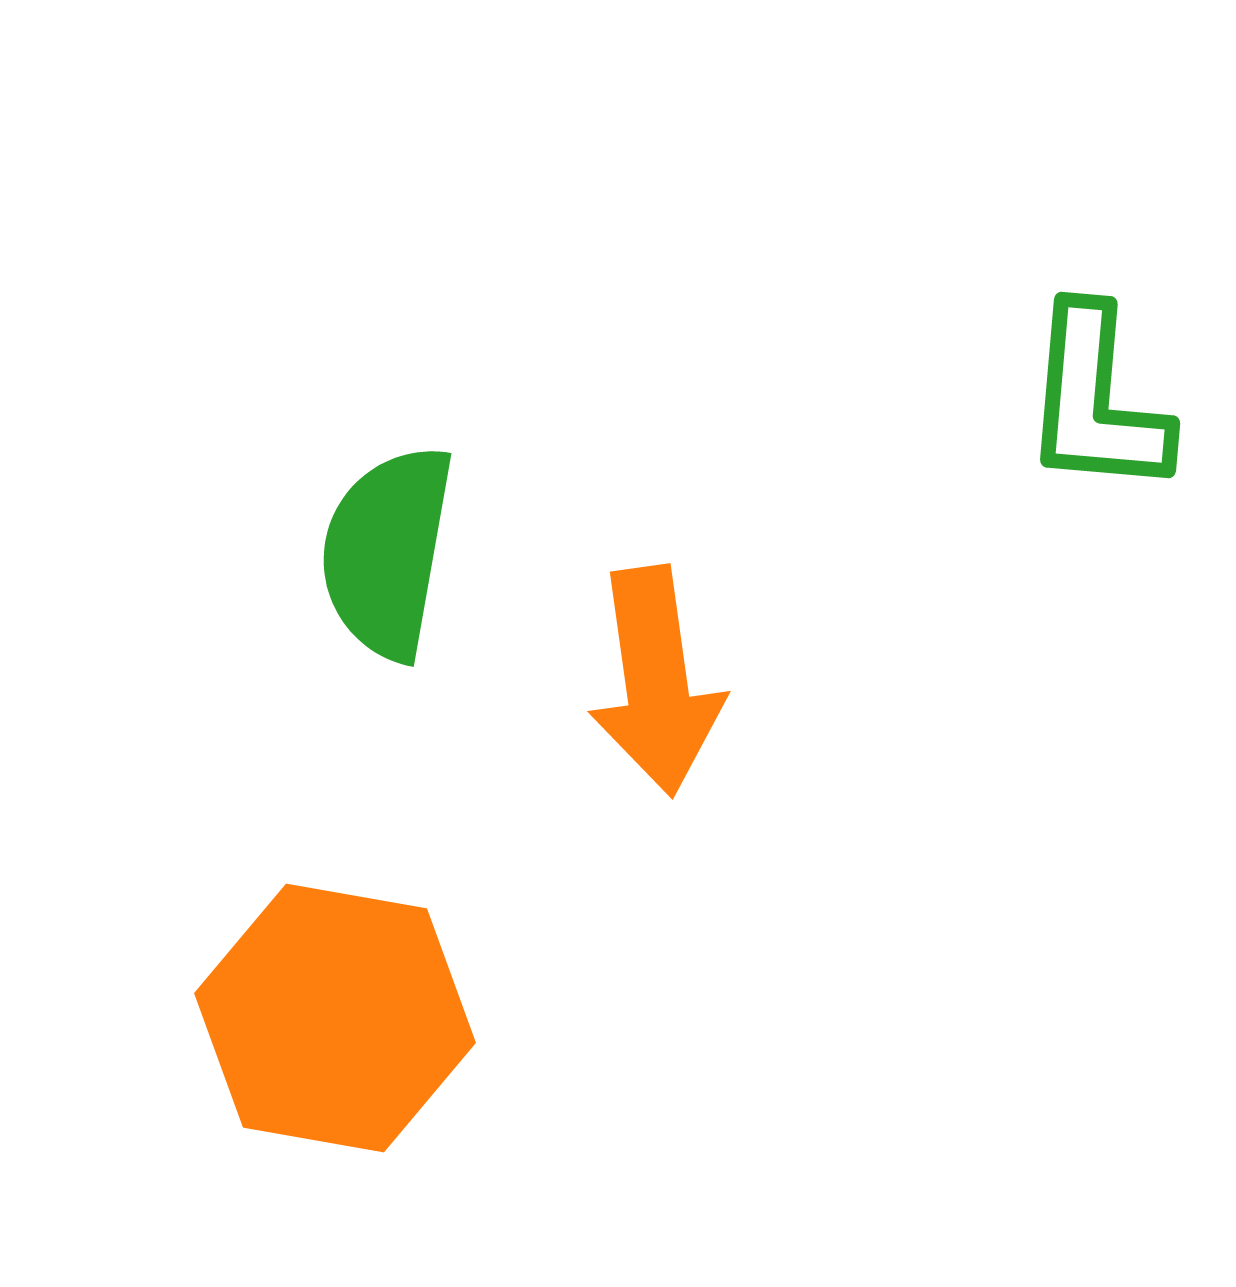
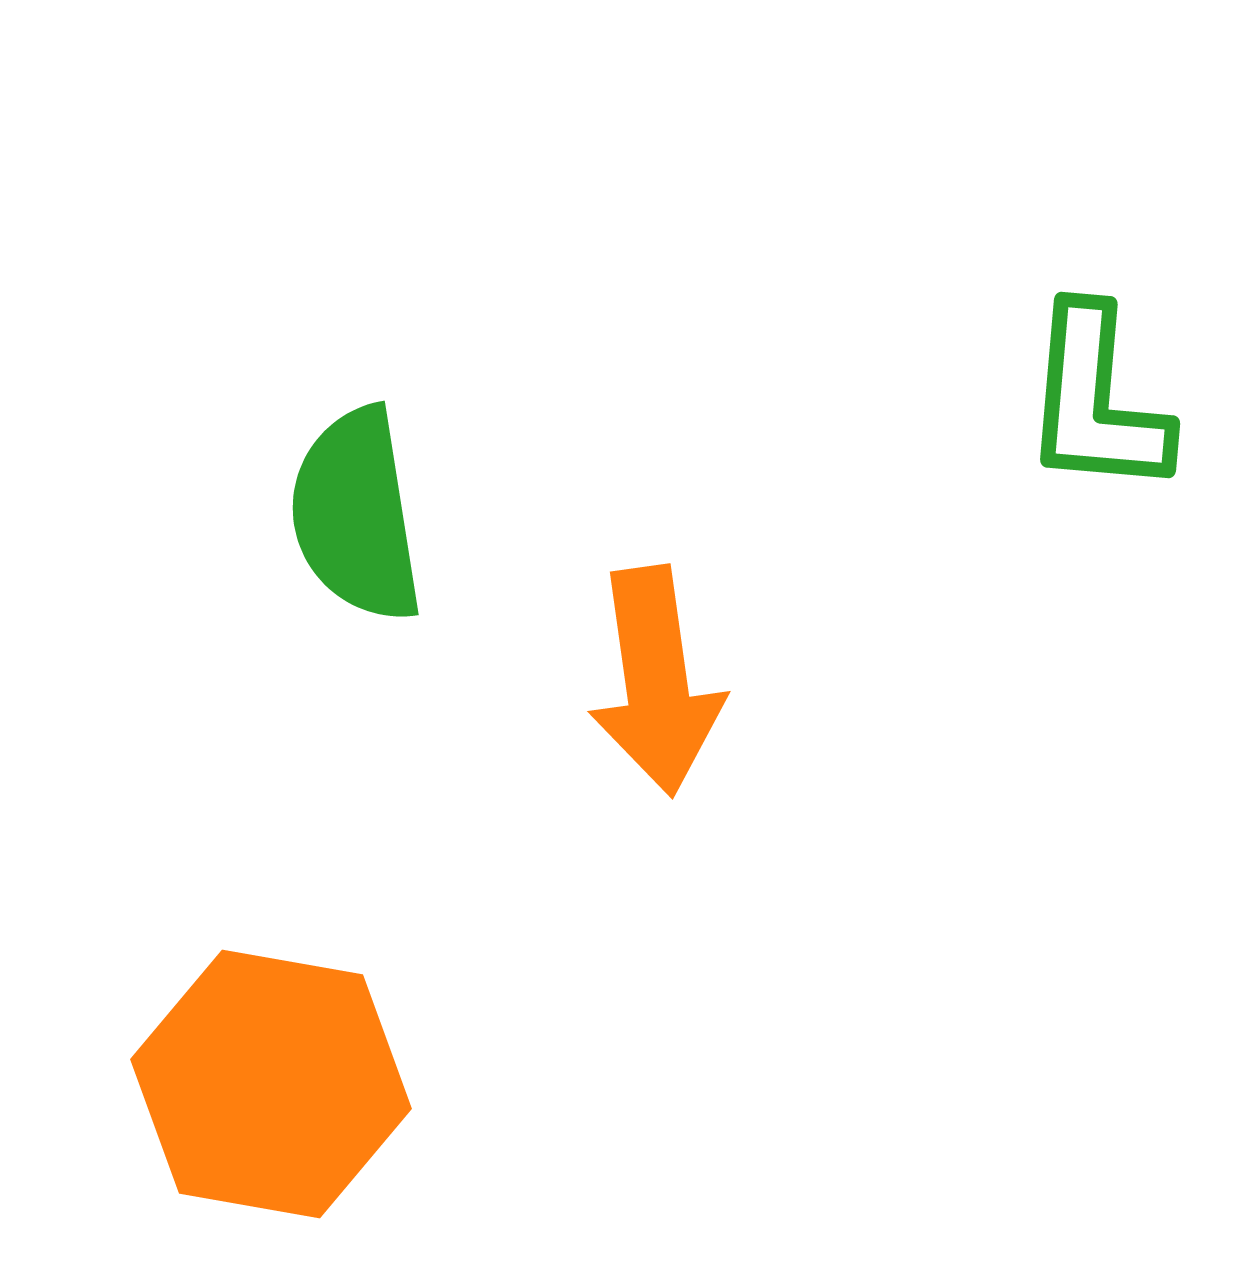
green semicircle: moved 31 px left, 37 px up; rotated 19 degrees counterclockwise
orange hexagon: moved 64 px left, 66 px down
